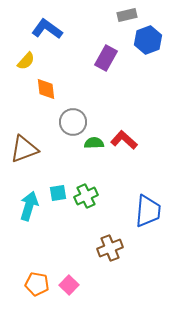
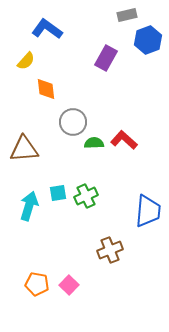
brown triangle: rotated 16 degrees clockwise
brown cross: moved 2 px down
